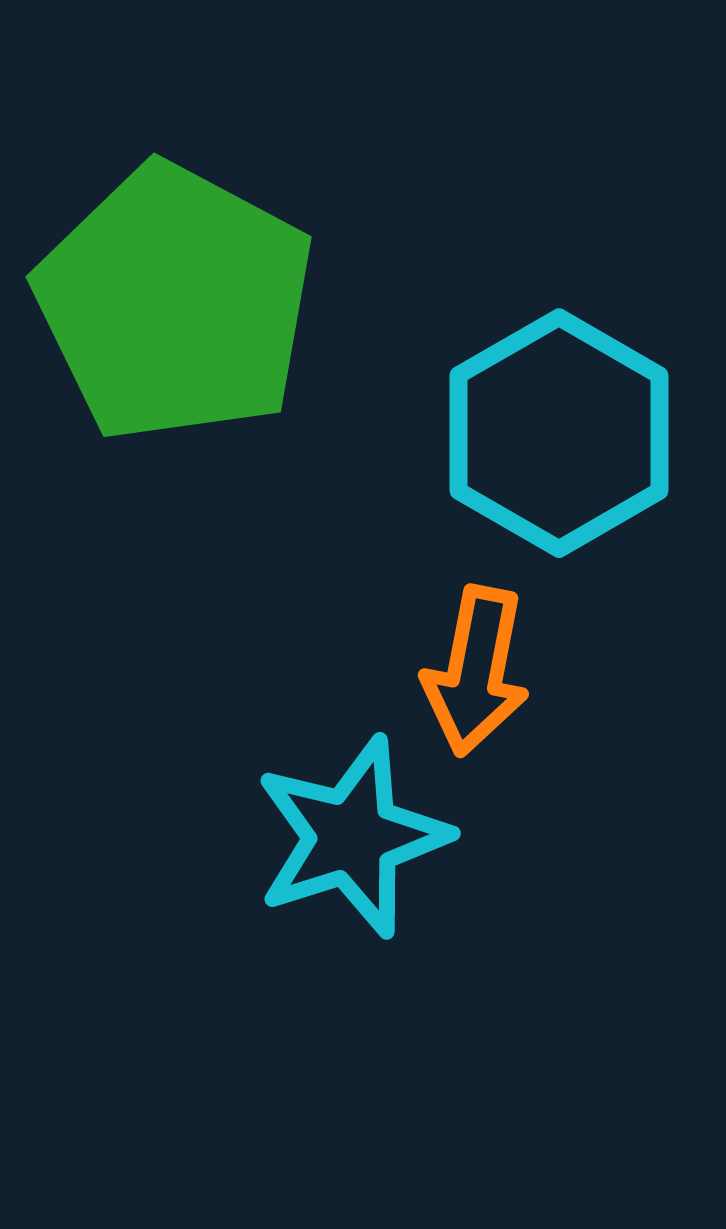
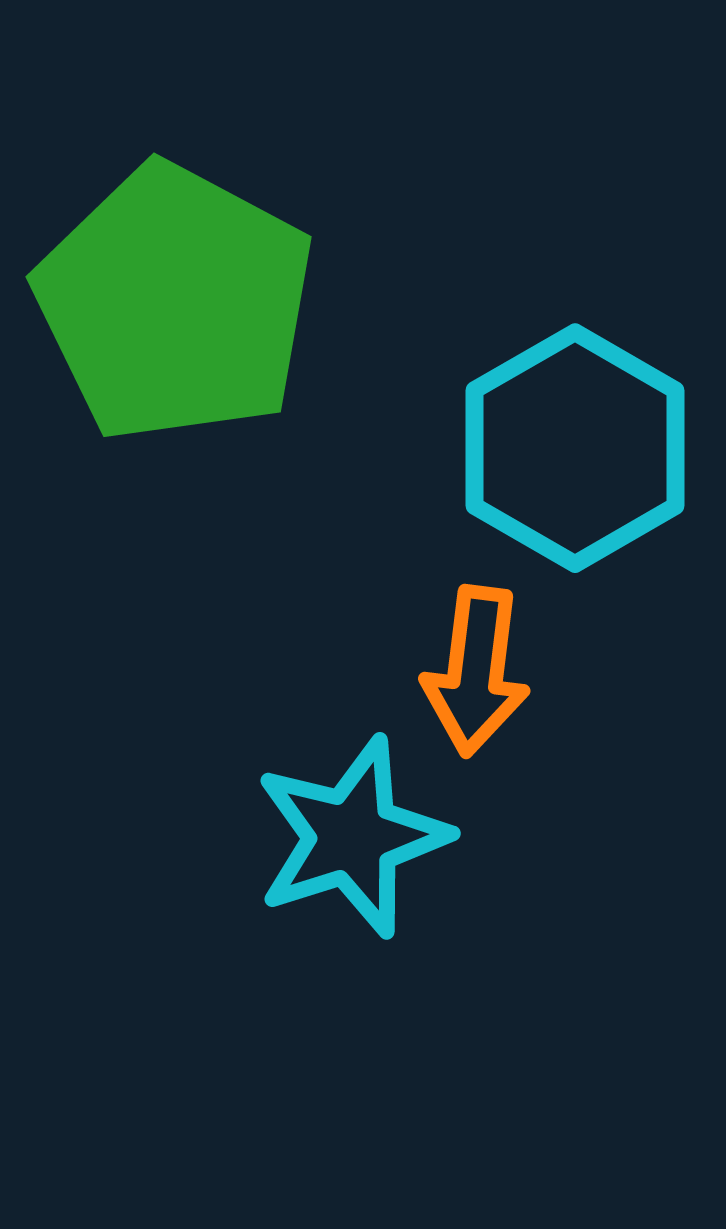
cyan hexagon: moved 16 px right, 15 px down
orange arrow: rotated 4 degrees counterclockwise
